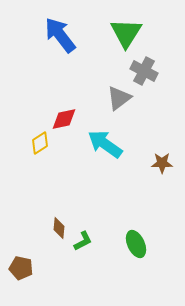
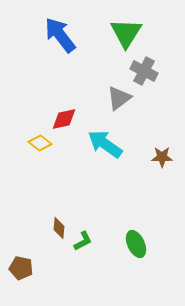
yellow diamond: rotated 70 degrees clockwise
brown star: moved 6 px up
